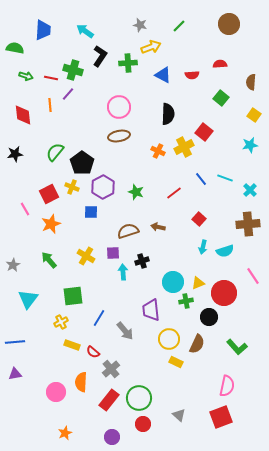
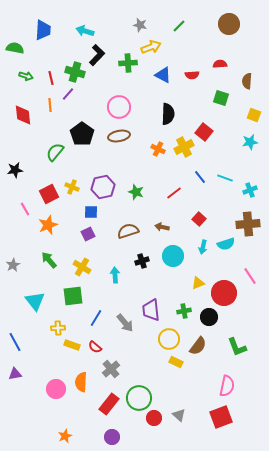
cyan arrow at (85, 31): rotated 18 degrees counterclockwise
black L-shape at (100, 56): moved 3 px left, 1 px up; rotated 10 degrees clockwise
green cross at (73, 70): moved 2 px right, 2 px down
red line at (51, 78): rotated 64 degrees clockwise
brown semicircle at (251, 82): moved 4 px left, 1 px up
green square at (221, 98): rotated 21 degrees counterclockwise
yellow square at (254, 115): rotated 16 degrees counterclockwise
cyan star at (250, 145): moved 3 px up
orange cross at (158, 151): moved 2 px up
black star at (15, 154): moved 16 px down
black pentagon at (82, 163): moved 29 px up
blue line at (201, 179): moved 1 px left, 2 px up
purple hexagon at (103, 187): rotated 15 degrees clockwise
cyan cross at (250, 190): rotated 24 degrees clockwise
orange star at (51, 224): moved 3 px left, 1 px down
brown arrow at (158, 227): moved 4 px right
cyan semicircle at (225, 251): moved 1 px right, 7 px up
purple square at (113, 253): moved 25 px left, 19 px up; rotated 24 degrees counterclockwise
yellow cross at (86, 256): moved 4 px left, 11 px down
cyan arrow at (123, 272): moved 8 px left, 3 px down
pink line at (253, 276): moved 3 px left
cyan circle at (173, 282): moved 26 px up
cyan triangle at (28, 299): moved 7 px right, 2 px down; rotated 15 degrees counterclockwise
green cross at (186, 301): moved 2 px left, 10 px down
blue line at (99, 318): moved 3 px left
yellow cross at (61, 322): moved 3 px left, 6 px down; rotated 24 degrees clockwise
gray arrow at (125, 331): moved 8 px up
blue line at (15, 342): rotated 66 degrees clockwise
brown semicircle at (197, 344): moved 1 px right, 2 px down; rotated 12 degrees clockwise
green L-shape at (237, 347): rotated 20 degrees clockwise
red semicircle at (93, 352): moved 2 px right, 5 px up
pink circle at (56, 392): moved 3 px up
red rectangle at (109, 400): moved 4 px down
red circle at (143, 424): moved 11 px right, 6 px up
orange star at (65, 433): moved 3 px down
